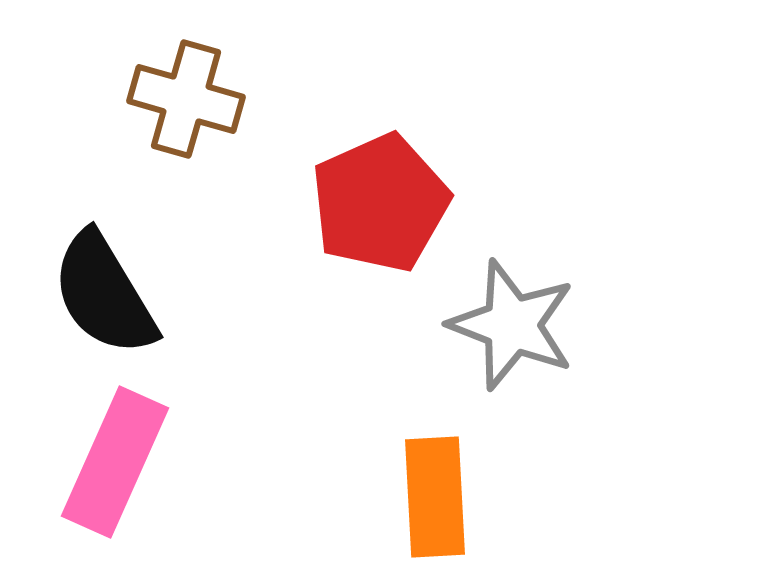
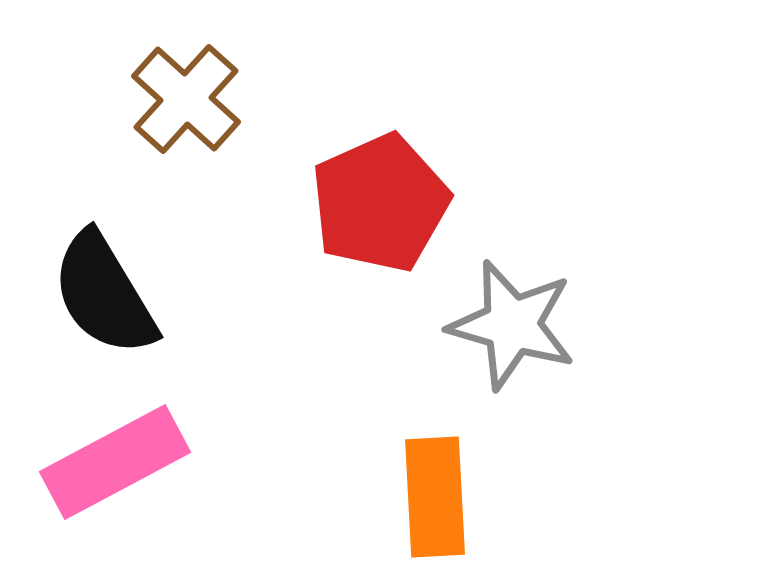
brown cross: rotated 26 degrees clockwise
gray star: rotated 5 degrees counterclockwise
pink rectangle: rotated 38 degrees clockwise
